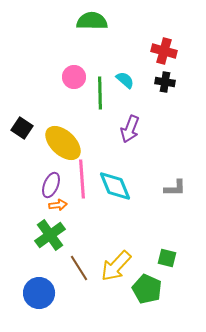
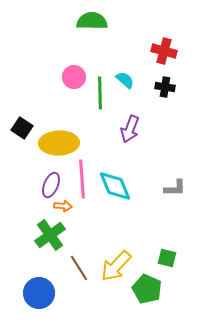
black cross: moved 5 px down
yellow ellipse: moved 4 px left; rotated 45 degrees counterclockwise
orange arrow: moved 5 px right, 1 px down; rotated 12 degrees clockwise
